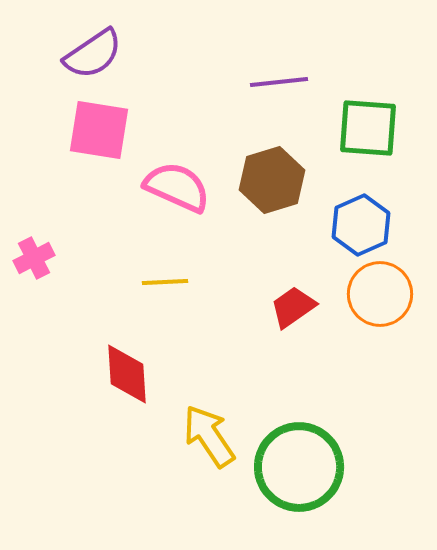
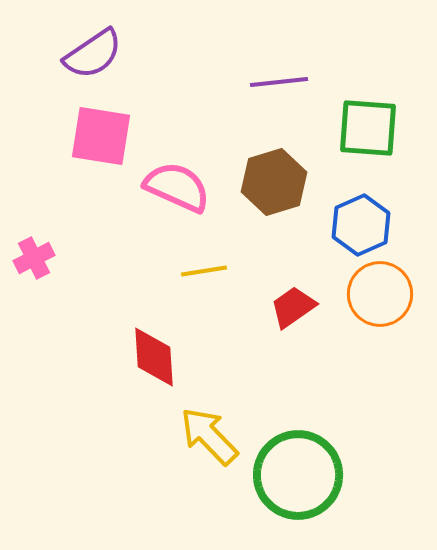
pink square: moved 2 px right, 6 px down
brown hexagon: moved 2 px right, 2 px down
yellow line: moved 39 px right, 11 px up; rotated 6 degrees counterclockwise
red diamond: moved 27 px right, 17 px up
yellow arrow: rotated 10 degrees counterclockwise
green circle: moved 1 px left, 8 px down
